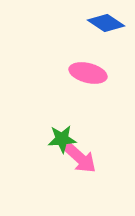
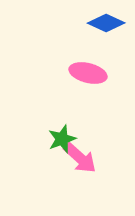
blue diamond: rotated 9 degrees counterclockwise
green star: rotated 16 degrees counterclockwise
